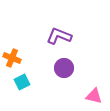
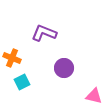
purple L-shape: moved 15 px left, 3 px up
